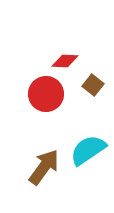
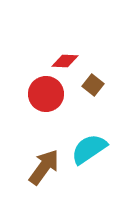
cyan semicircle: moved 1 px right, 1 px up
